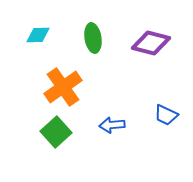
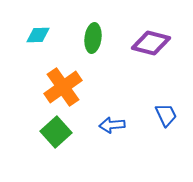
green ellipse: rotated 16 degrees clockwise
blue trapezoid: rotated 140 degrees counterclockwise
